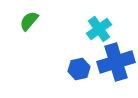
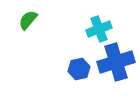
green semicircle: moved 1 px left, 1 px up
cyan cross: rotated 15 degrees clockwise
